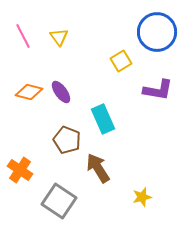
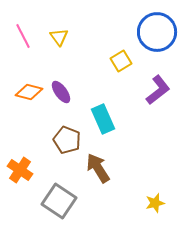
purple L-shape: rotated 48 degrees counterclockwise
yellow star: moved 13 px right, 6 px down
